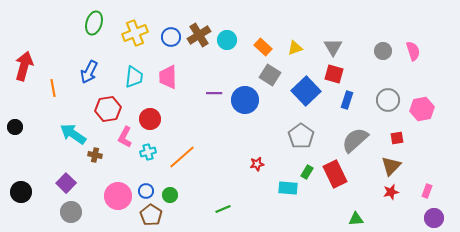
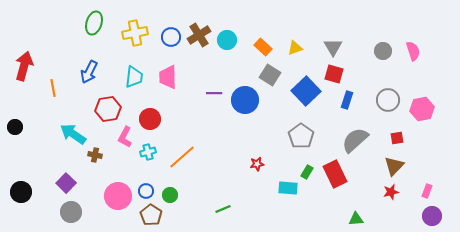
yellow cross at (135, 33): rotated 10 degrees clockwise
brown triangle at (391, 166): moved 3 px right
purple circle at (434, 218): moved 2 px left, 2 px up
